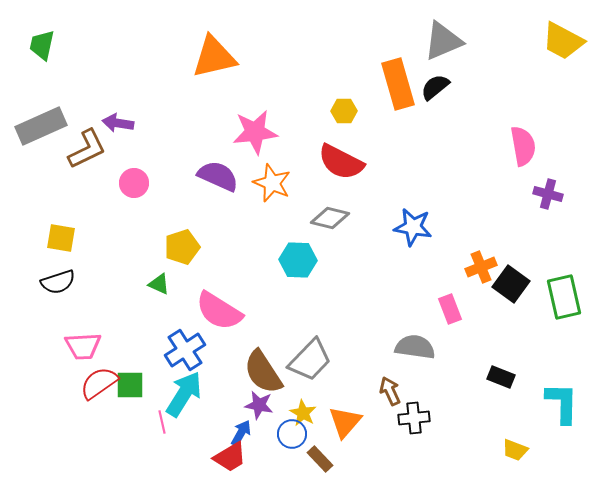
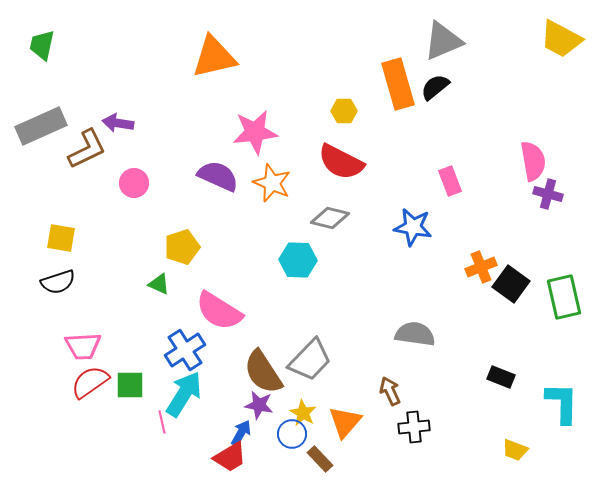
yellow trapezoid at (563, 41): moved 2 px left, 2 px up
pink semicircle at (523, 146): moved 10 px right, 15 px down
pink rectangle at (450, 309): moved 128 px up
gray semicircle at (415, 347): moved 13 px up
red semicircle at (99, 383): moved 9 px left, 1 px up
black cross at (414, 418): moved 9 px down
